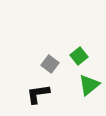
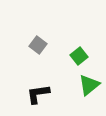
gray square: moved 12 px left, 19 px up
